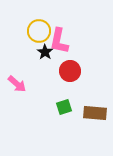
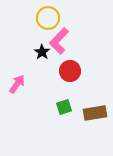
yellow circle: moved 9 px right, 13 px up
pink L-shape: rotated 32 degrees clockwise
black star: moved 3 px left
pink arrow: rotated 96 degrees counterclockwise
brown rectangle: rotated 15 degrees counterclockwise
